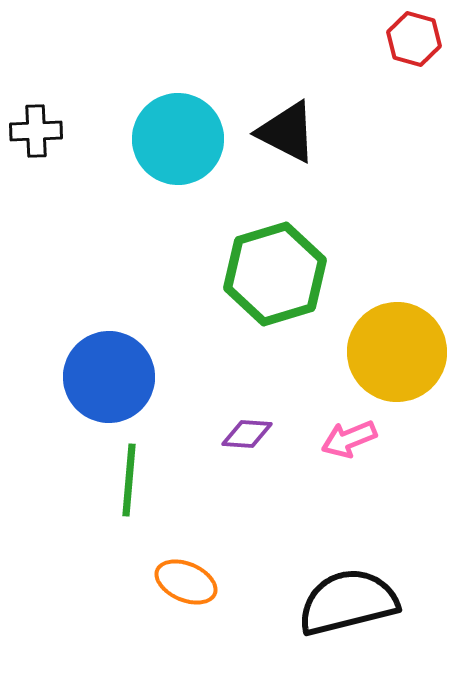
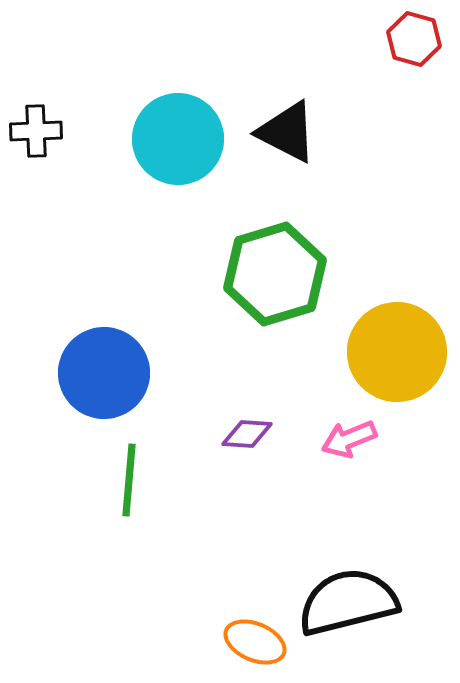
blue circle: moved 5 px left, 4 px up
orange ellipse: moved 69 px right, 60 px down
